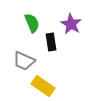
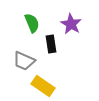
black rectangle: moved 2 px down
